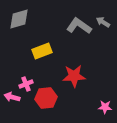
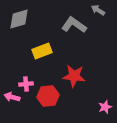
gray arrow: moved 5 px left, 12 px up
gray L-shape: moved 5 px left, 1 px up
red star: rotated 10 degrees clockwise
pink cross: rotated 16 degrees clockwise
red hexagon: moved 2 px right, 2 px up
pink star: rotated 24 degrees counterclockwise
